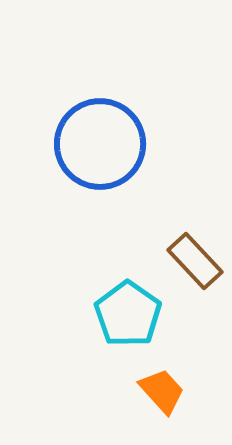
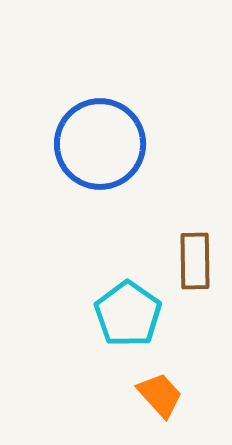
brown rectangle: rotated 42 degrees clockwise
orange trapezoid: moved 2 px left, 4 px down
